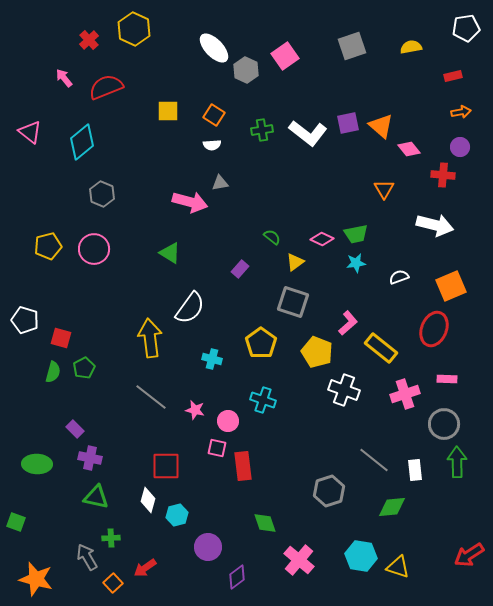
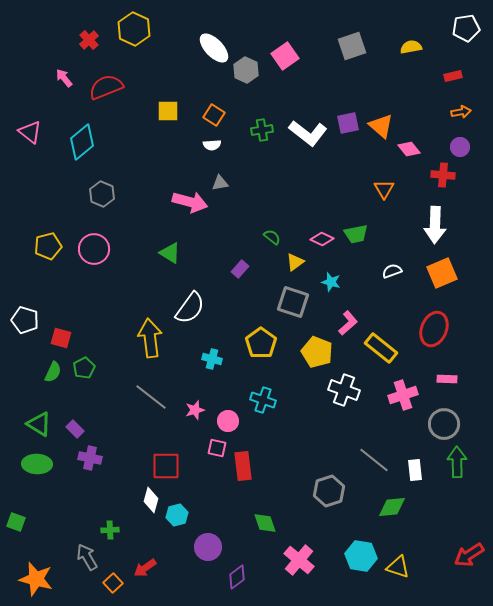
white arrow at (435, 225): rotated 78 degrees clockwise
cyan star at (356, 263): moved 25 px left, 19 px down; rotated 24 degrees clockwise
white semicircle at (399, 277): moved 7 px left, 6 px up
orange square at (451, 286): moved 9 px left, 13 px up
green semicircle at (53, 372): rotated 10 degrees clockwise
pink cross at (405, 394): moved 2 px left, 1 px down
pink star at (195, 410): rotated 30 degrees counterclockwise
green triangle at (96, 497): moved 57 px left, 73 px up; rotated 20 degrees clockwise
white diamond at (148, 500): moved 3 px right
green cross at (111, 538): moved 1 px left, 8 px up
